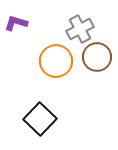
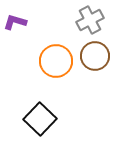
purple L-shape: moved 1 px left, 1 px up
gray cross: moved 10 px right, 9 px up
brown circle: moved 2 px left, 1 px up
